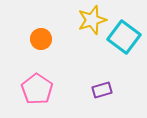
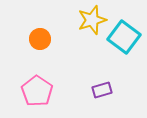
orange circle: moved 1 px left
pink pentagon: moved 2 px down
